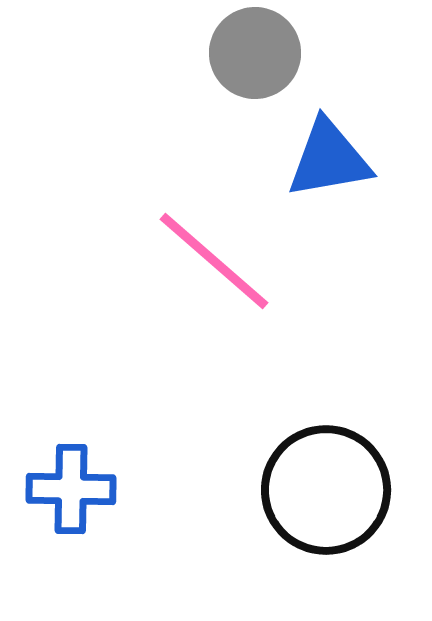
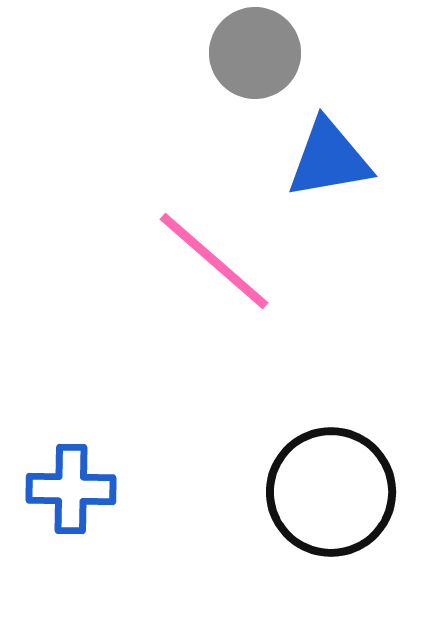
black circle: moved 5 px right, 2 px down
